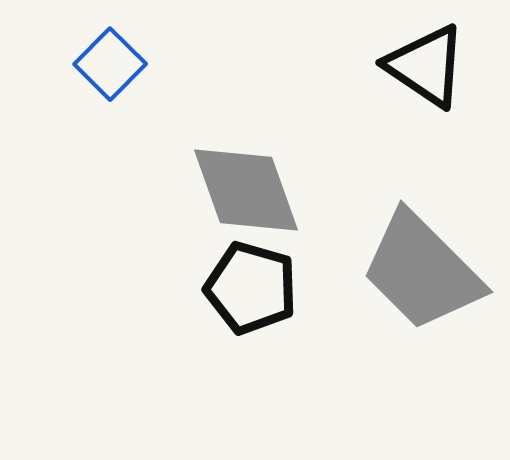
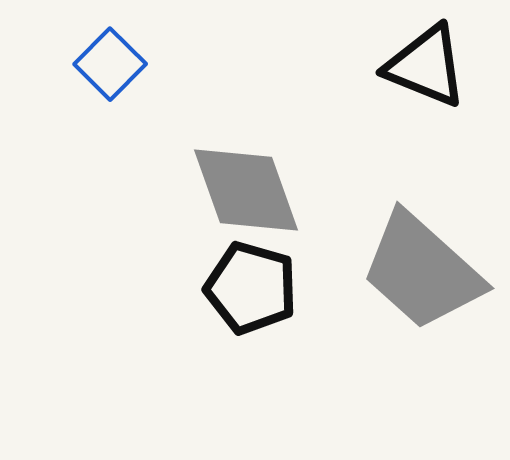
black triangle: rotated 12 degrees counterclockwise
gray trapezoid: rotated 3 degrees counterclockwise
